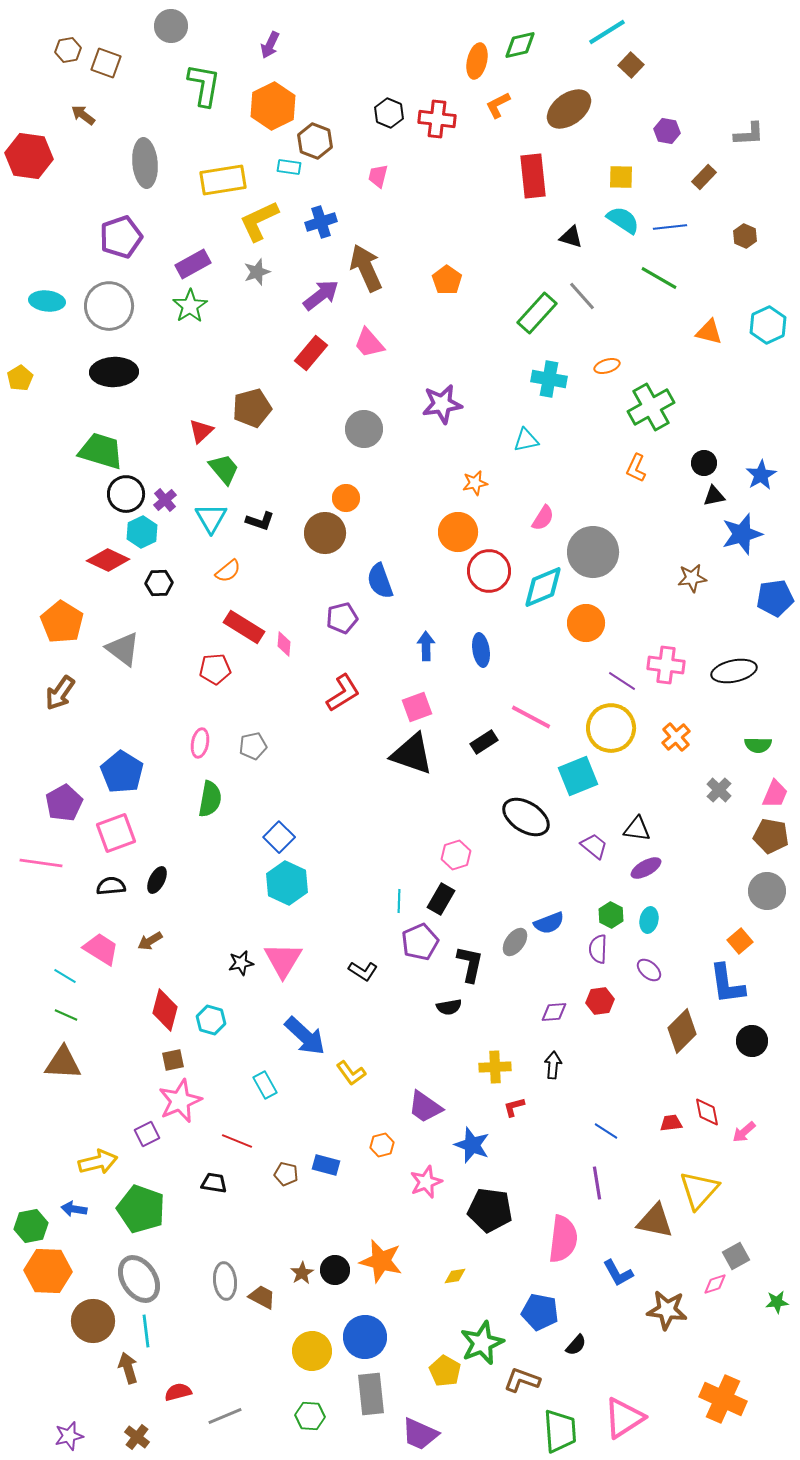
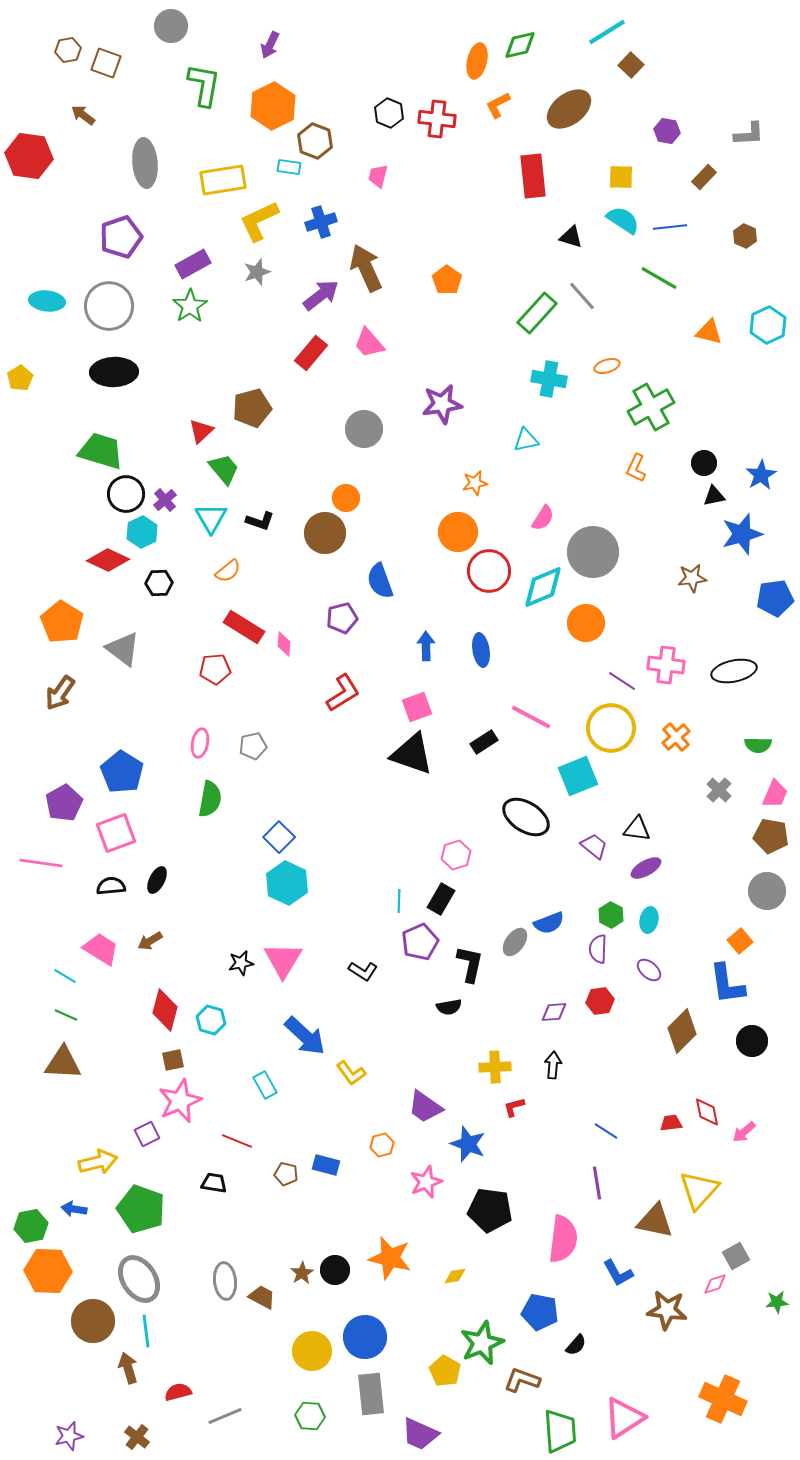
blue star at (472, 1145): moved 4 px left, 1 px up
orange star at (381, 1261): moved 9 px right, 3 px up
